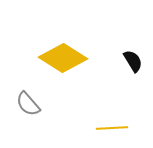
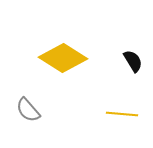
gray semicircle: moved 6 px down
yellow line: moved 10 px right, 14 px up; rotated 8 degrees clockwise
